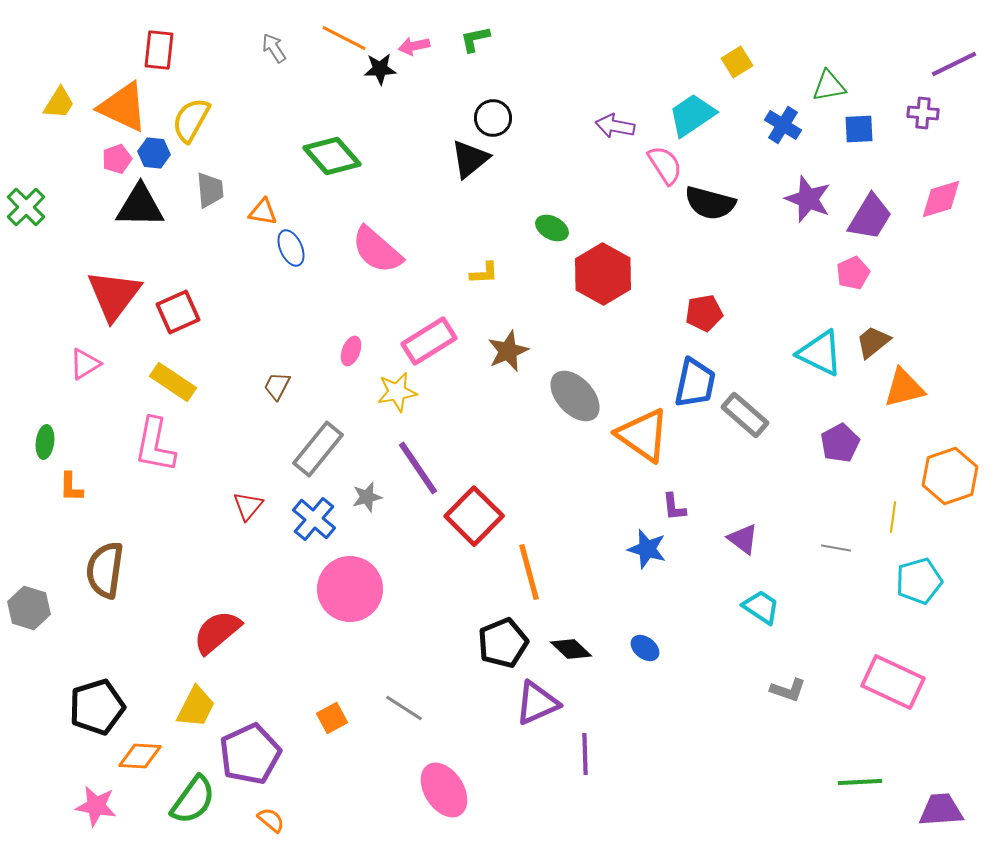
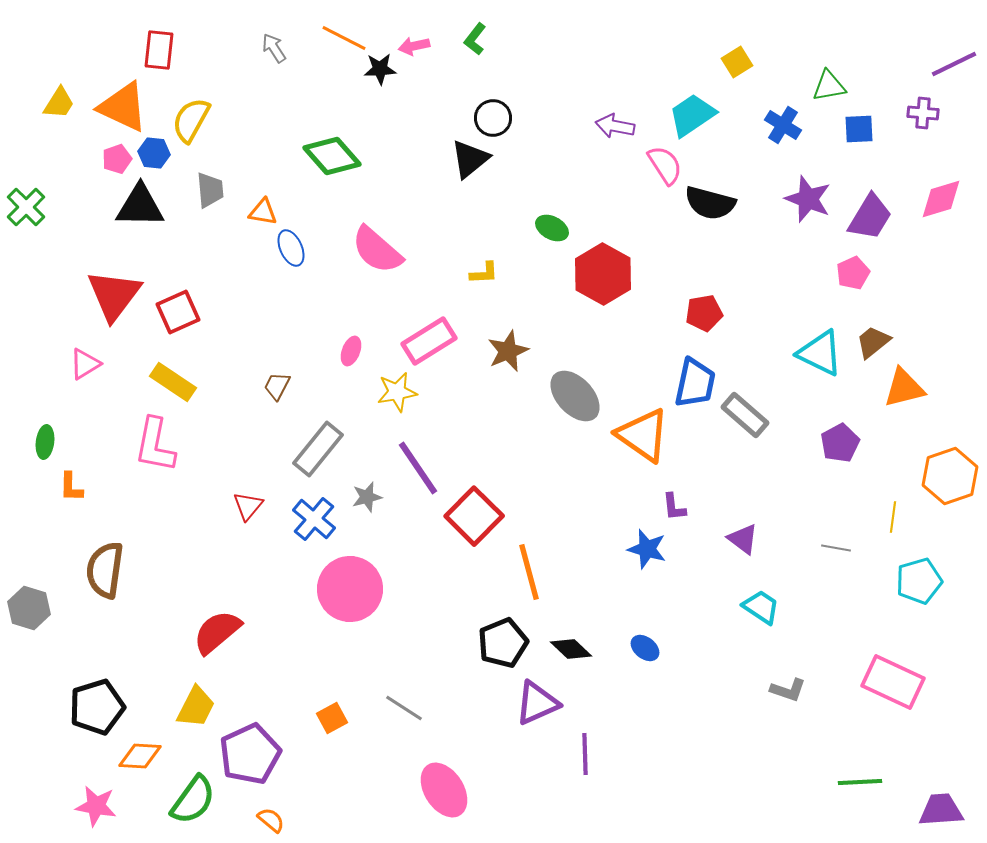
green L-shape at (475, 39): rotated 40 degrees counterclockwise
